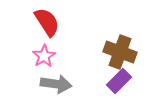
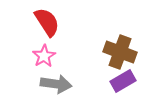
purple rectangle: moved 4 px right; rotated 15 degrees clockwise
